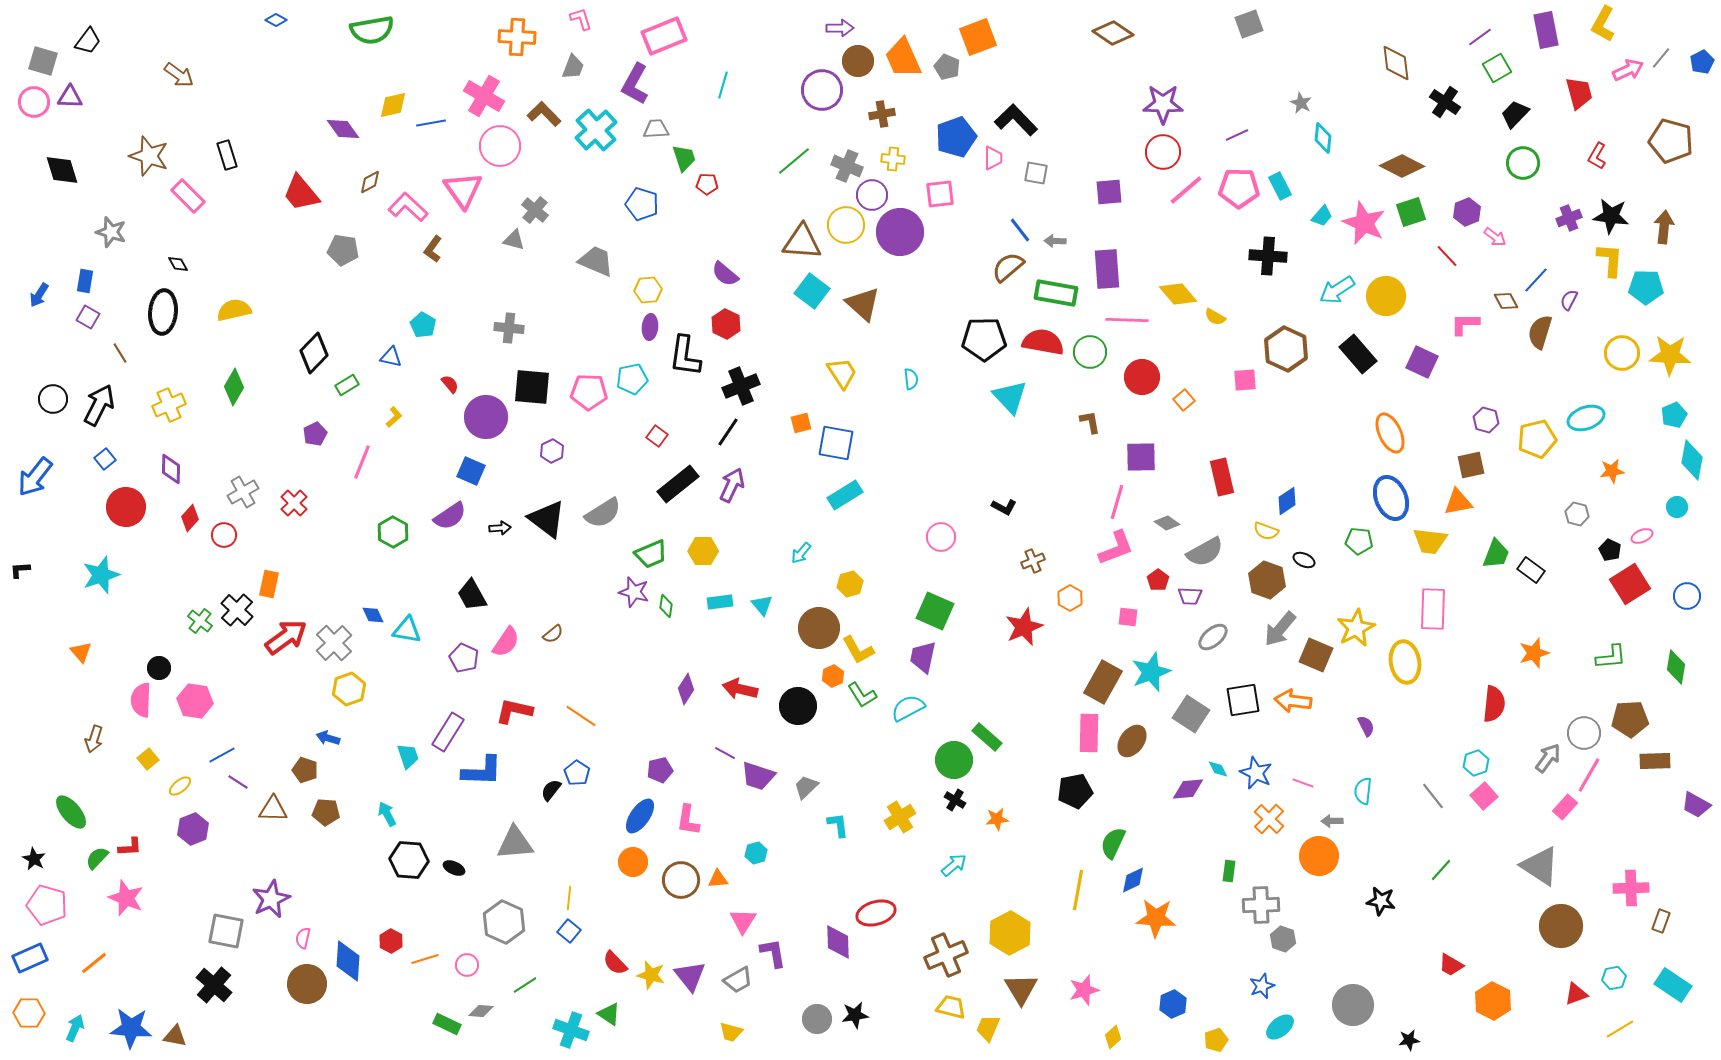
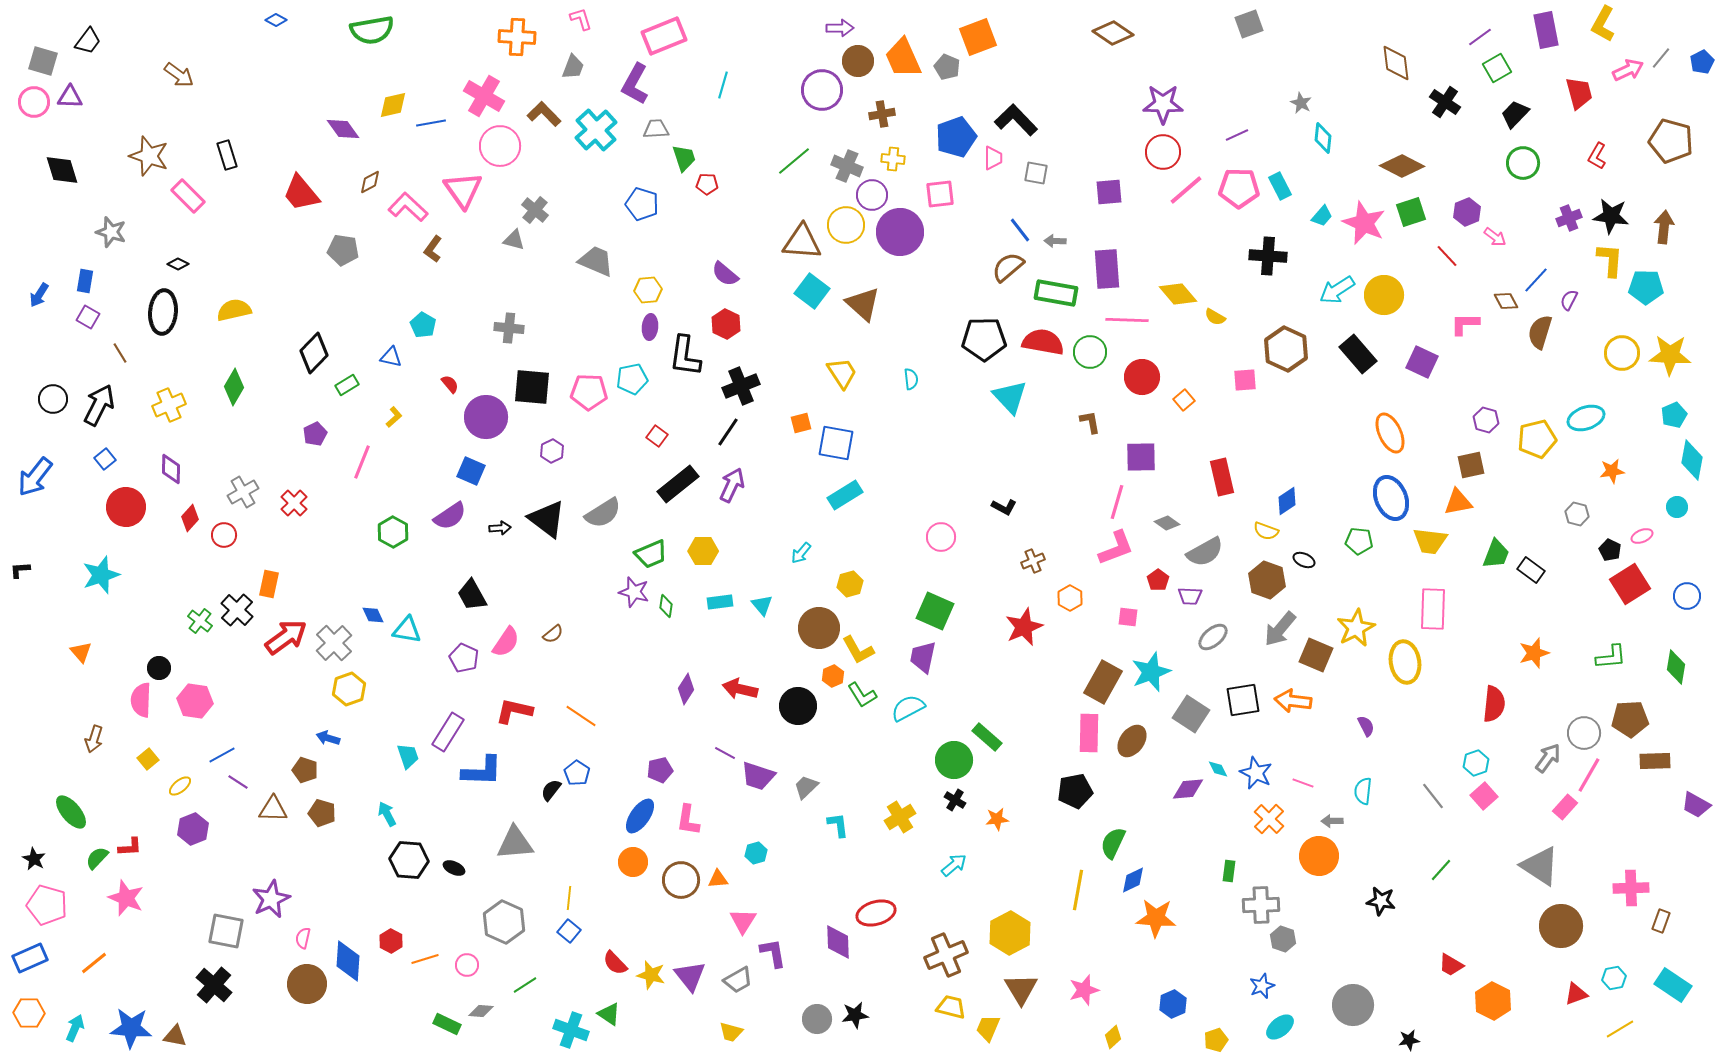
black diamond at (178, 264): rotated 35 degrees counterclockwise
yellow circle at (1386, 296): moved 2 px left, 1 px up
brown pentagon at (326, 812): moved 4 px left, 1 px down; rotated 12 degrees clockwise
